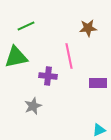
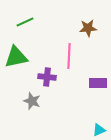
green line: moved 1 px left, 4 px up
pink line: rotated 15 degrees clockwise
purple cross: moved 1 px left, 1 px down
gray star: moved 1 px left, 5 px up; rotated 30 degrees counterclockwise
